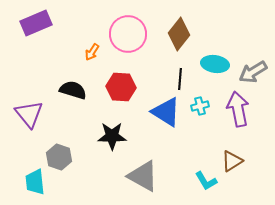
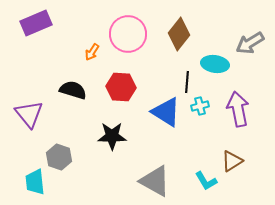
gray arrow: moved 3 px left, 29 px up
black line: moved 7 px right, 3 px down
gray triangle: moved 12 px right, 5 px down
